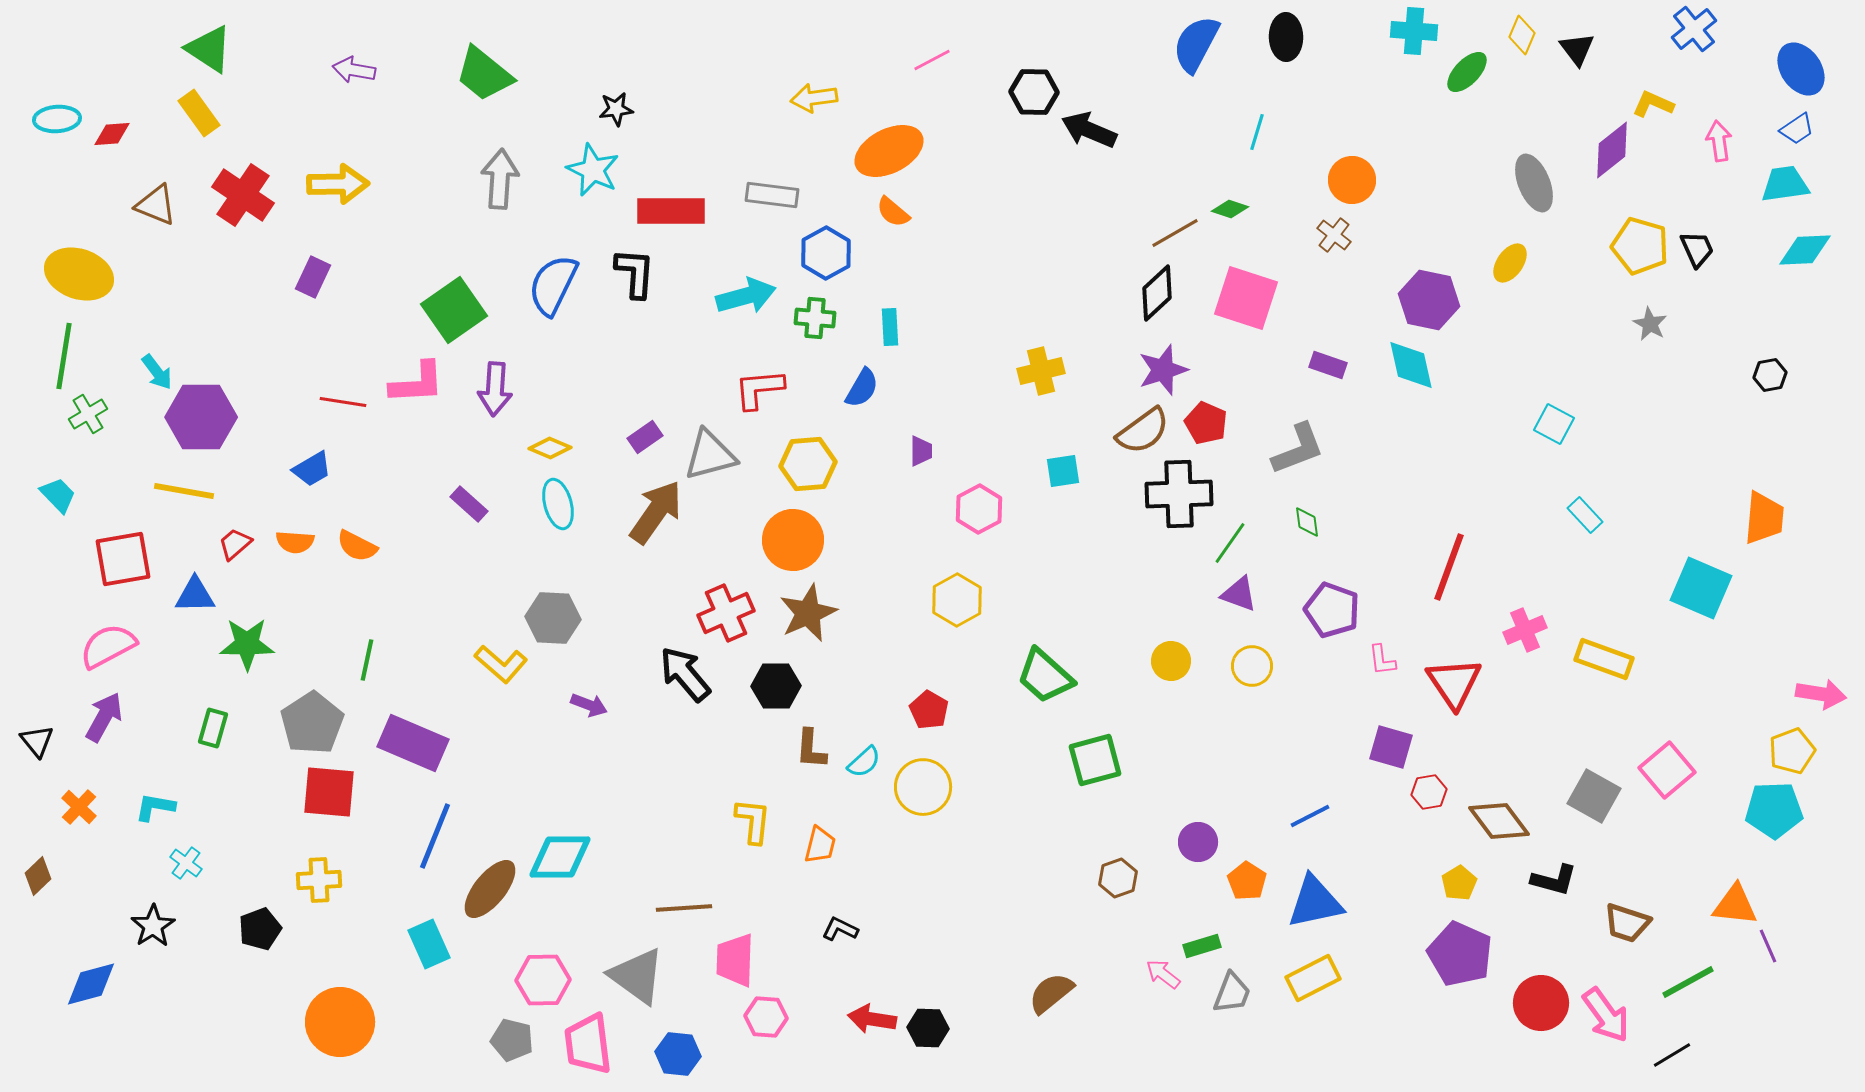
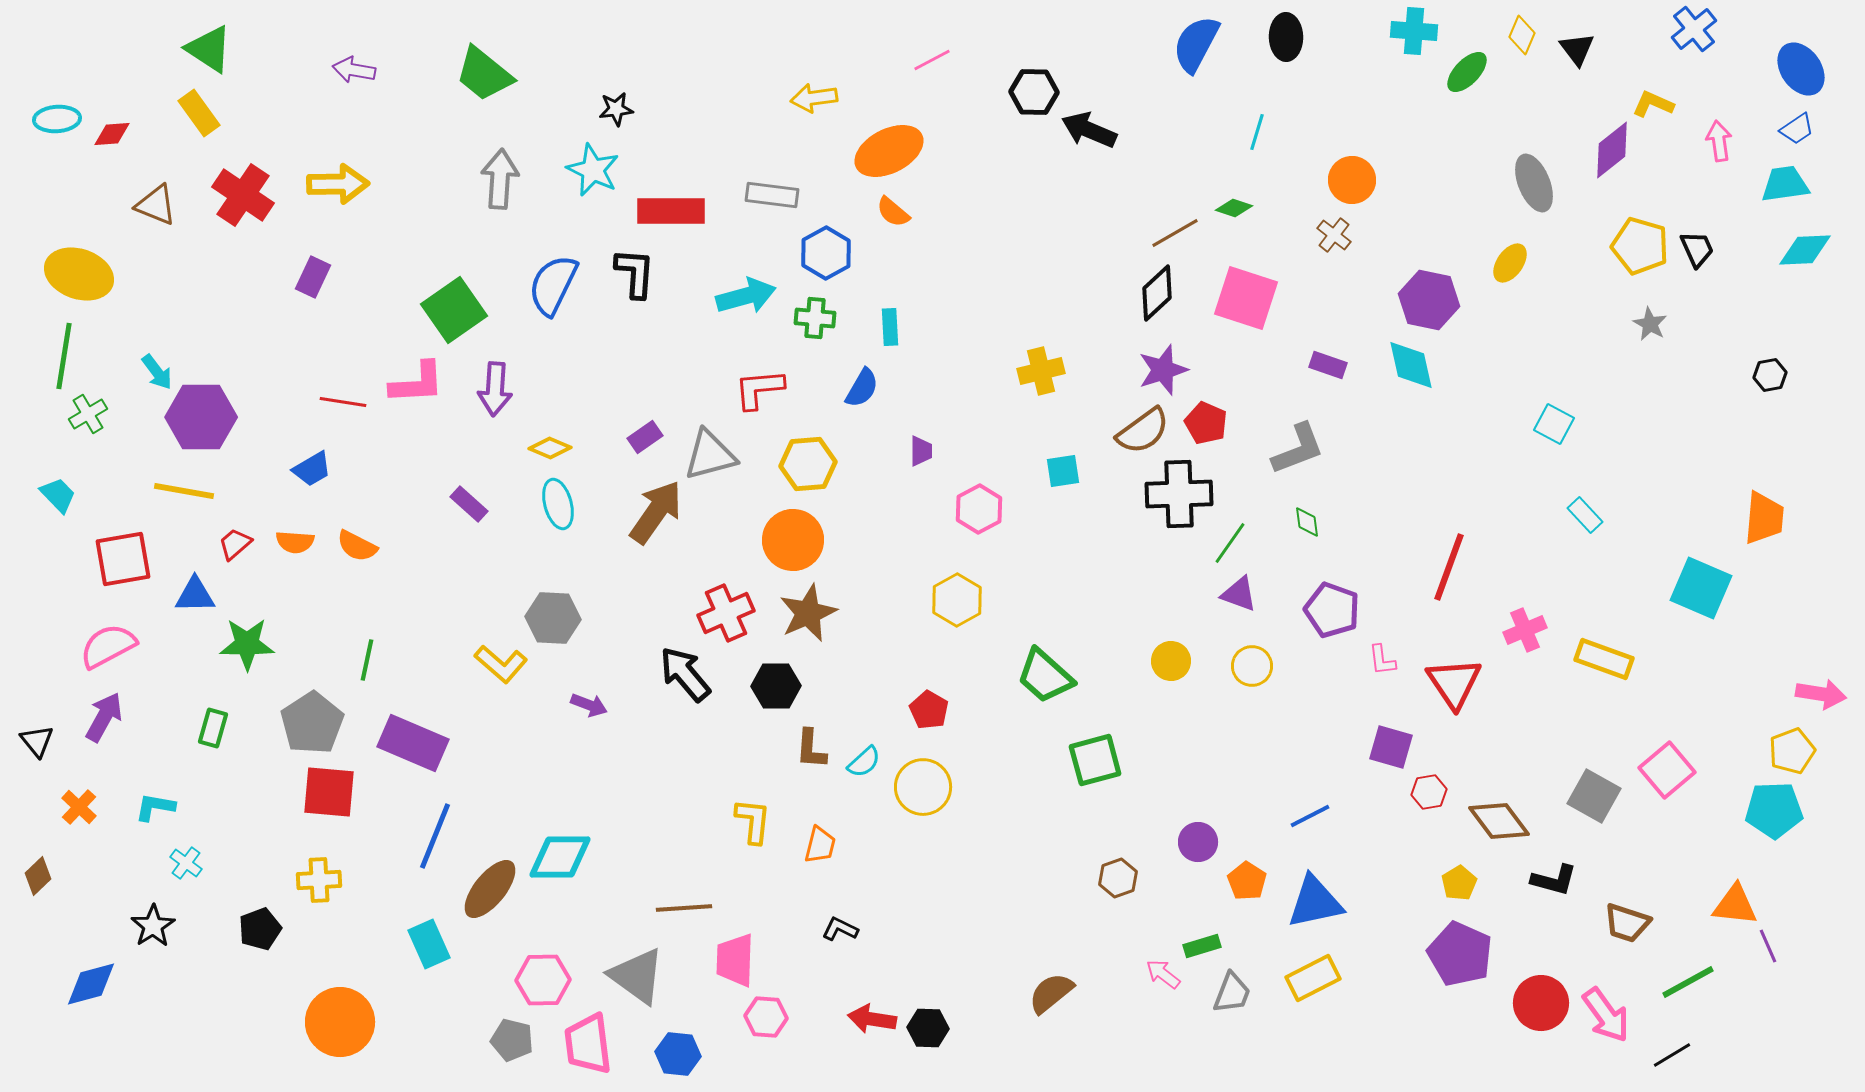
green diamond at (1230, 209): moved 4 px right, 1 px up
